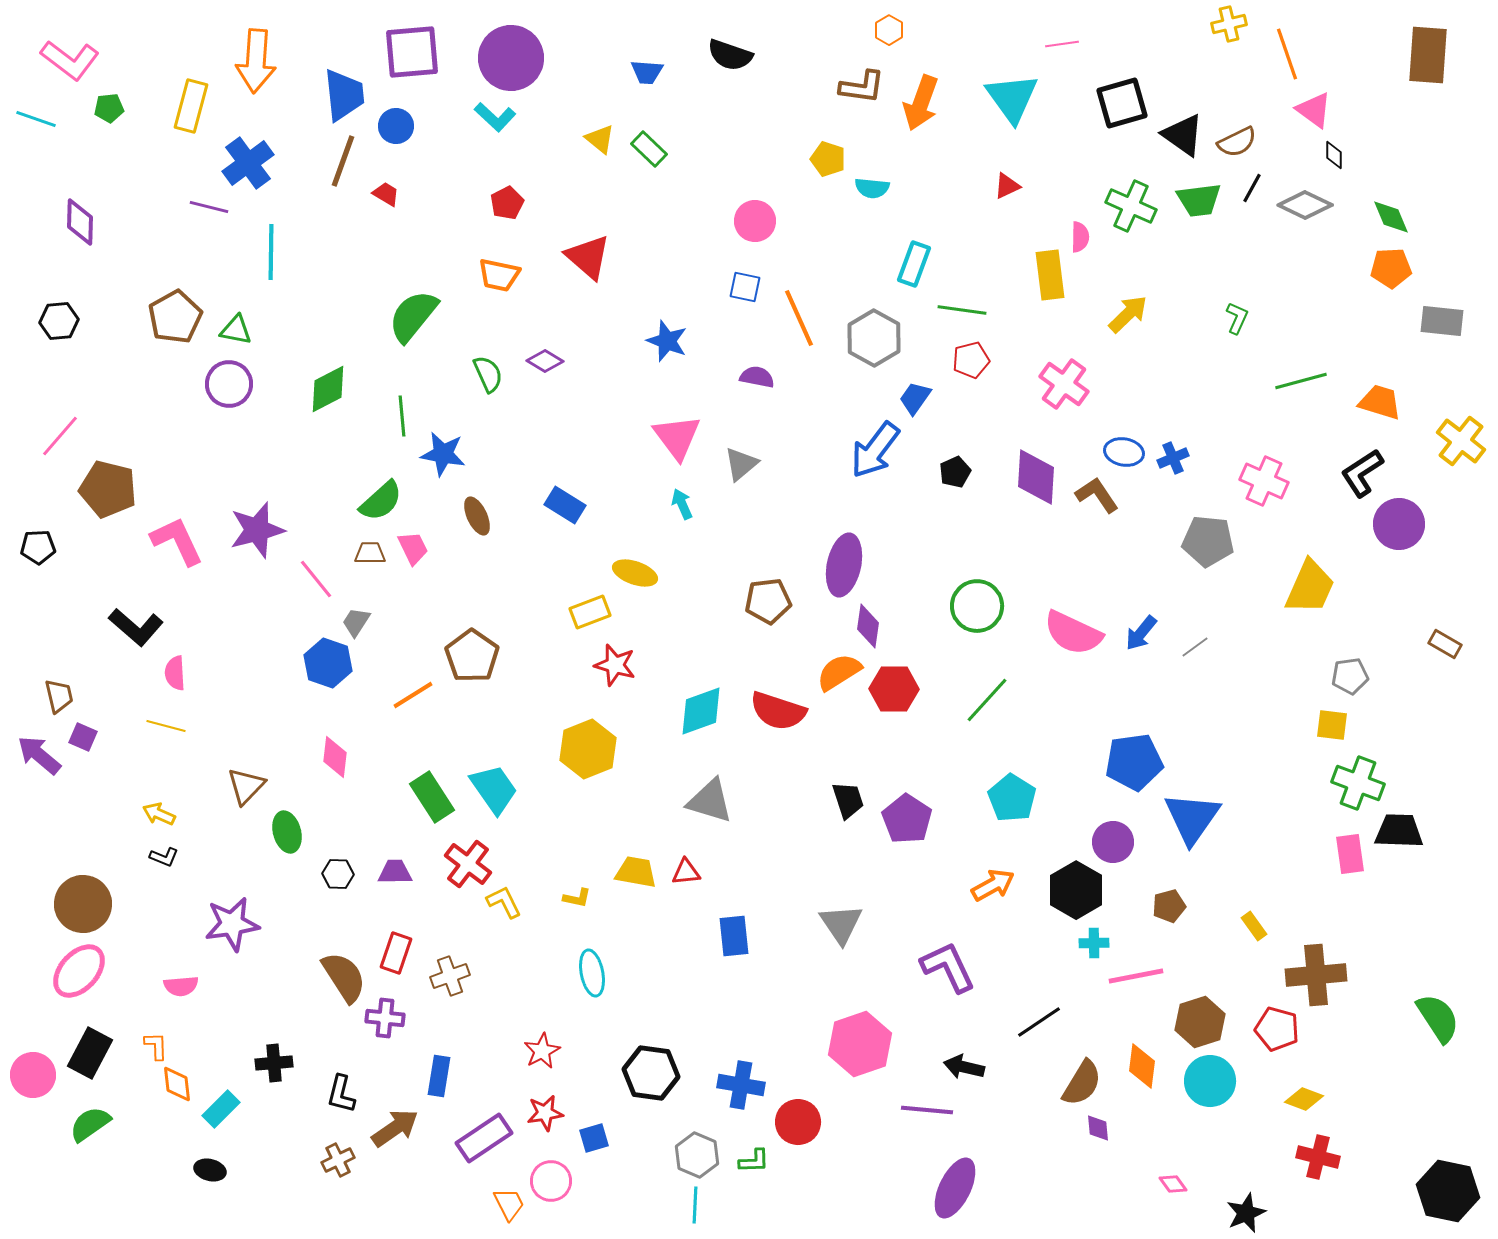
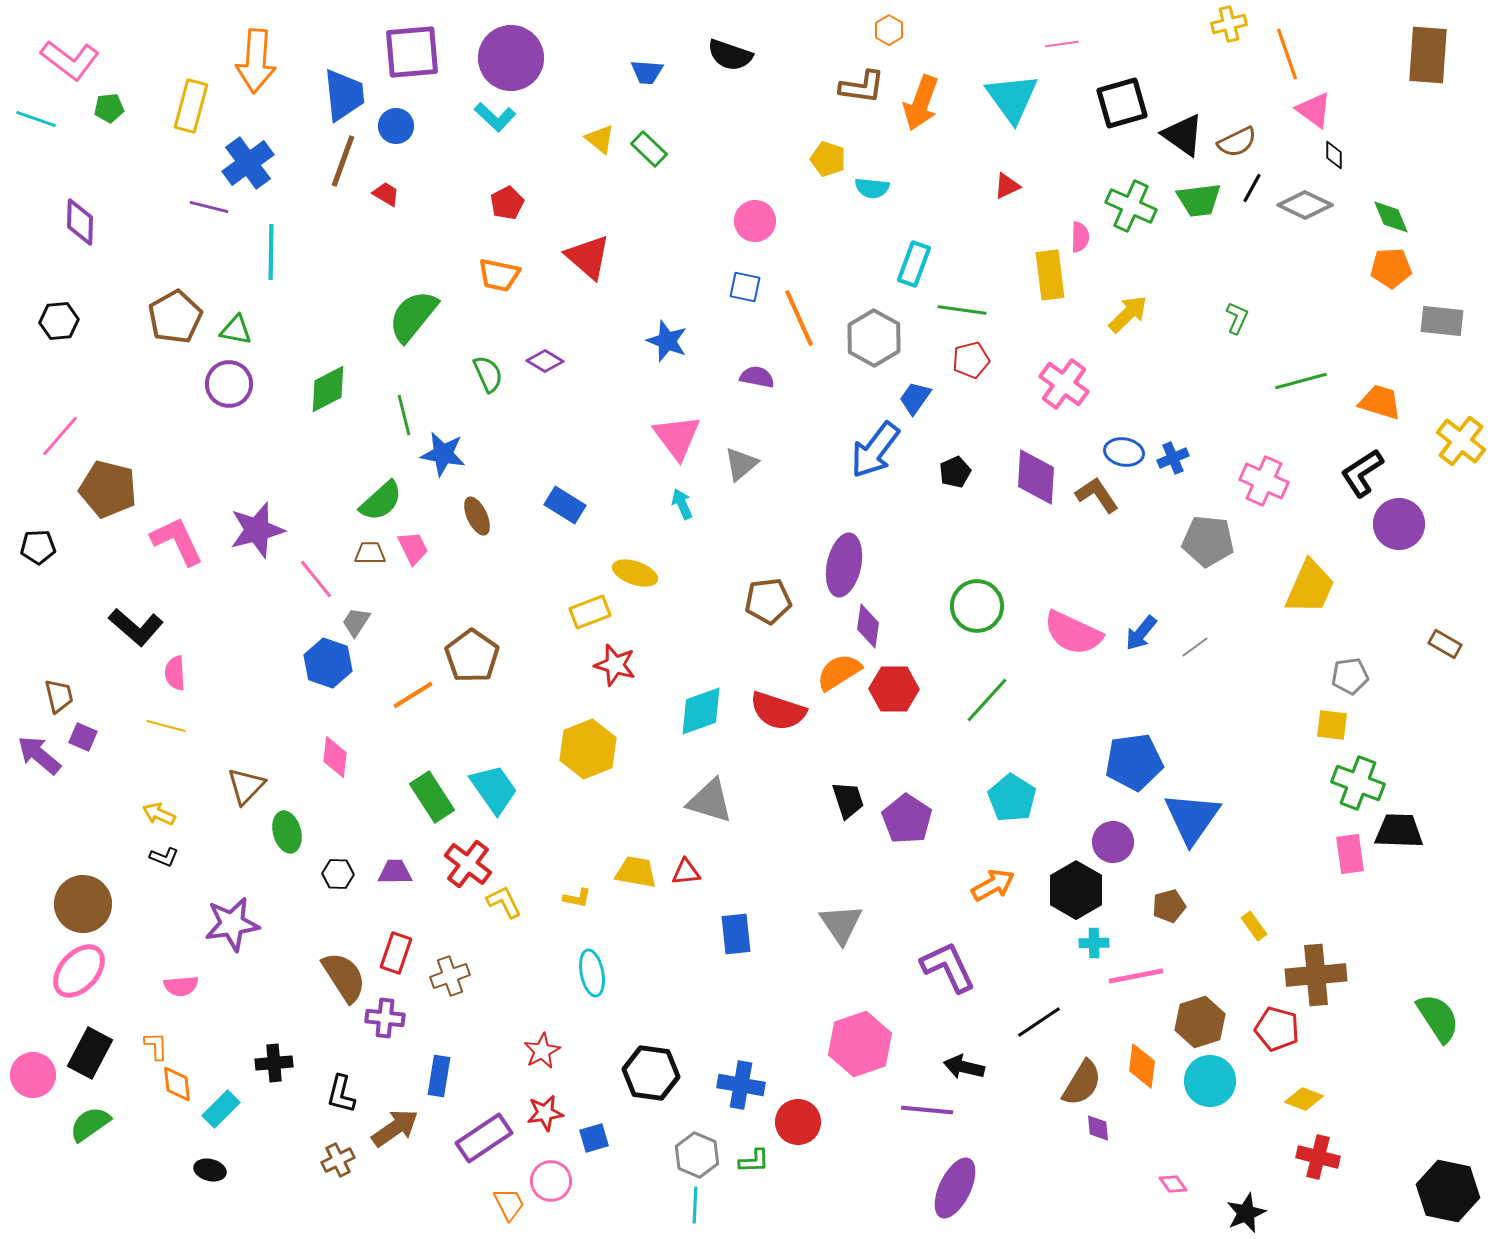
green line at (402, 416): moved 2 px right, 1 px up; rotated 9 degrees counterclockwise
blue rectangle at (734, 936): moved 2 px right, 2 px up
